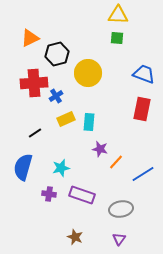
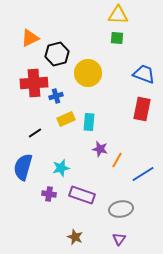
blue cross: rotated 16 degrees clockwise
orange line: moved 1 px right, 2 px up; rotated 14 degrees counterclockwise
